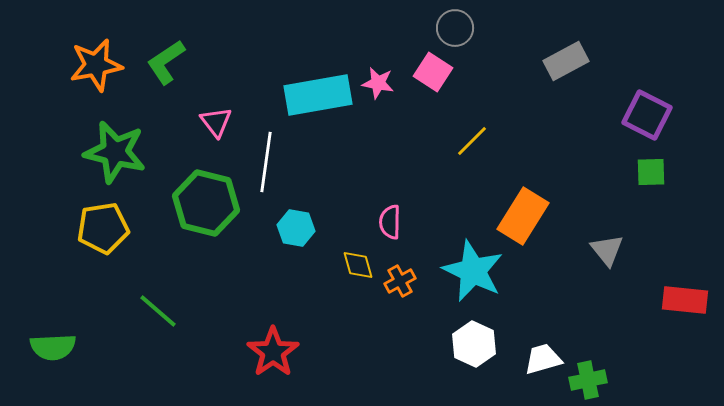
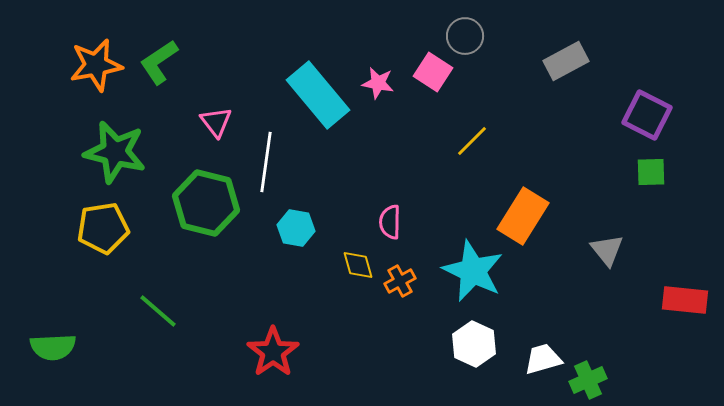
gray circle: moved 10 px right, 8 px down
green L-shape: moved 7 px left
cyan rectangle: rotated 60 degrees clockwise
green cross: rotated 12 degrees counterclockwise
